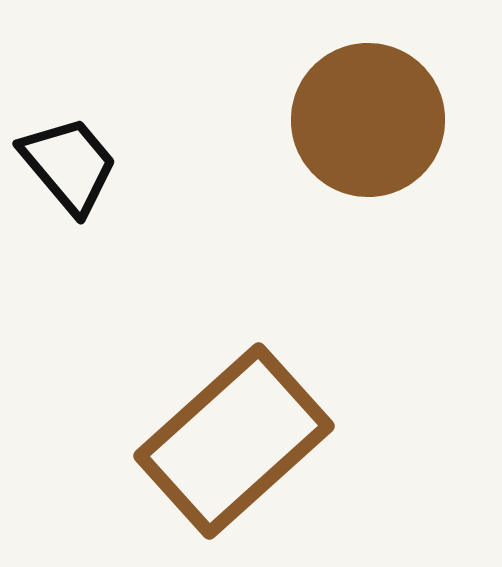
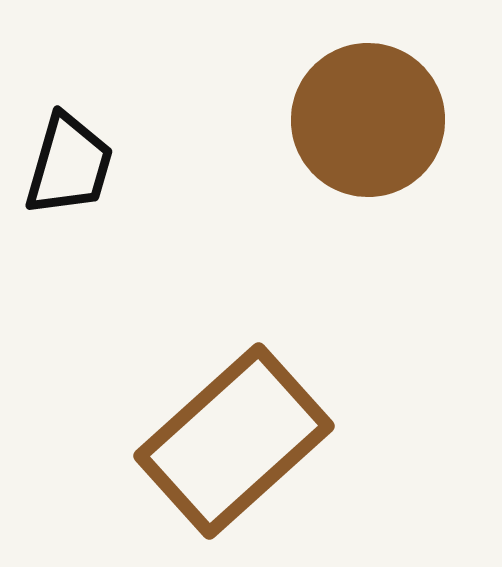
black trapezoid: rotated 56 degrees clockwise
